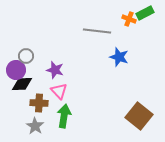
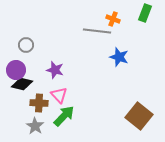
green rectangle: rotated 42 degrees counterclockwise
orange cross: moved 16 px left
gray circle: moved 11 px up
black diamond: rotated 15 degrees clockwise
pink triangle: moved 4 px down
green arrow: rotated 35 degrees clockwise
